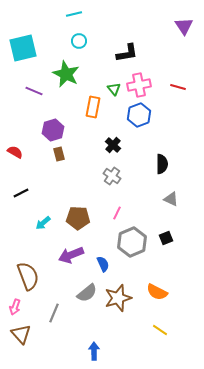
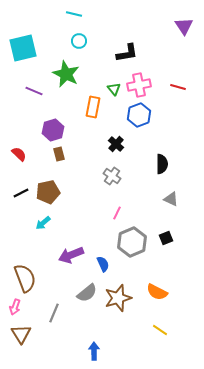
cyan line: rotated 28 degrees clockwise
black cross: moved 3 px right, 1 px up
red semicircle: moved 4 px right, 2 px down; rotated 14 degrees clockwise
brown pentagon: moved 30 px left, 26 px up; rotated 15 degrees counterclockwise
brown semicircle: moved 3 px left, 2 px down
brown triangle: rotated 10 degrees clockwise
